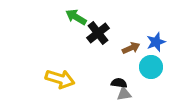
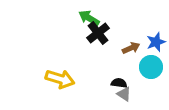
green arrow: moved 13 px right, 1 px down
gray triangle: rotated 42 degrees clockwise
